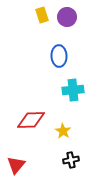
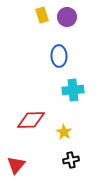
yellow star: moved 1 px right, 1 px down
